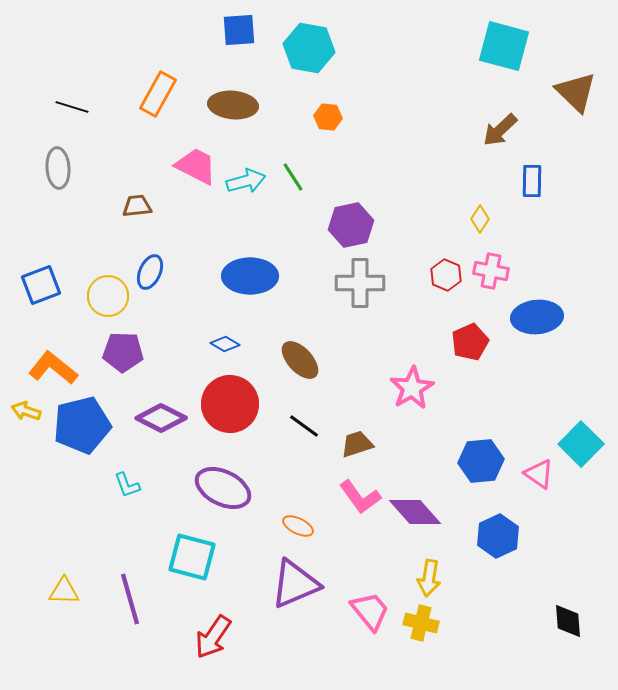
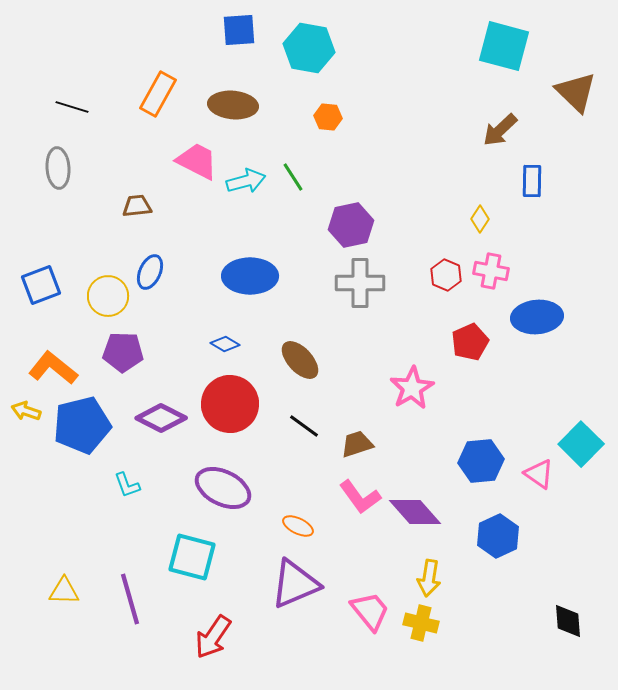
pink trapezoid at (196, 166): moved 1 px right, 5 px up
